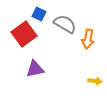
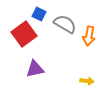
orange arrow: moved 1 px right, 3 px up
yellow arrow: moved 8 px left
